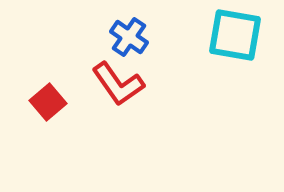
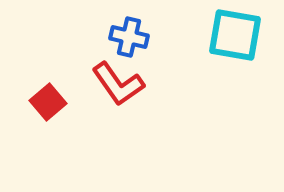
blue cross: rotated 21 degrees counterclockwise
